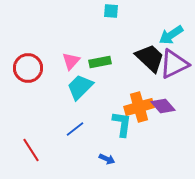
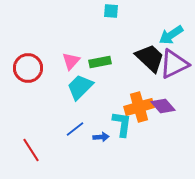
blue arrow: moved 6 px left, 22 px up; rotated 28 degrees counterclockwise
